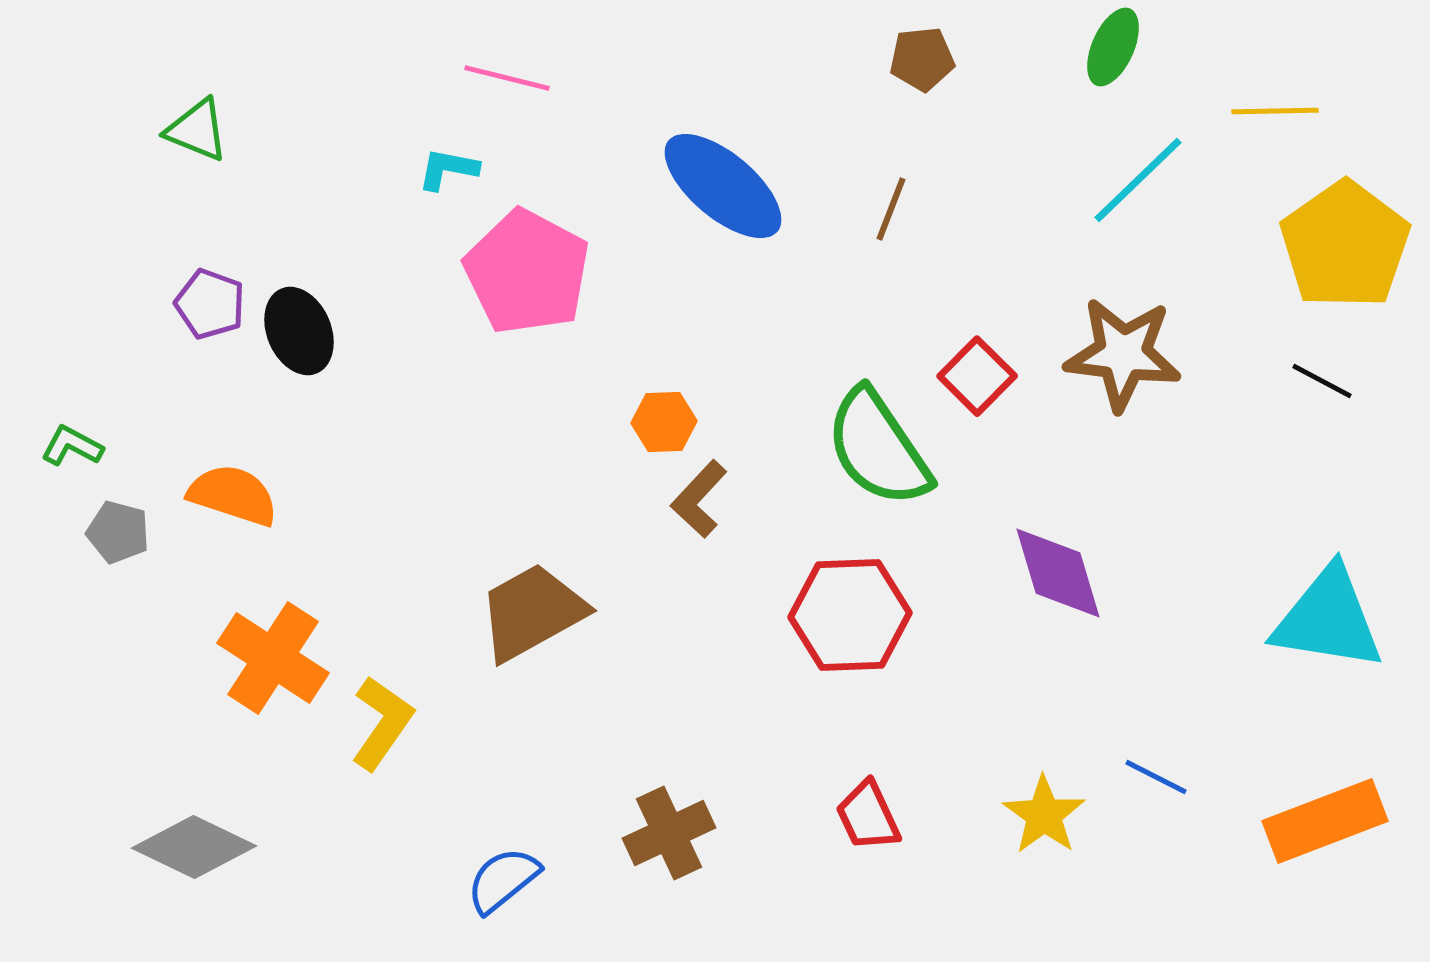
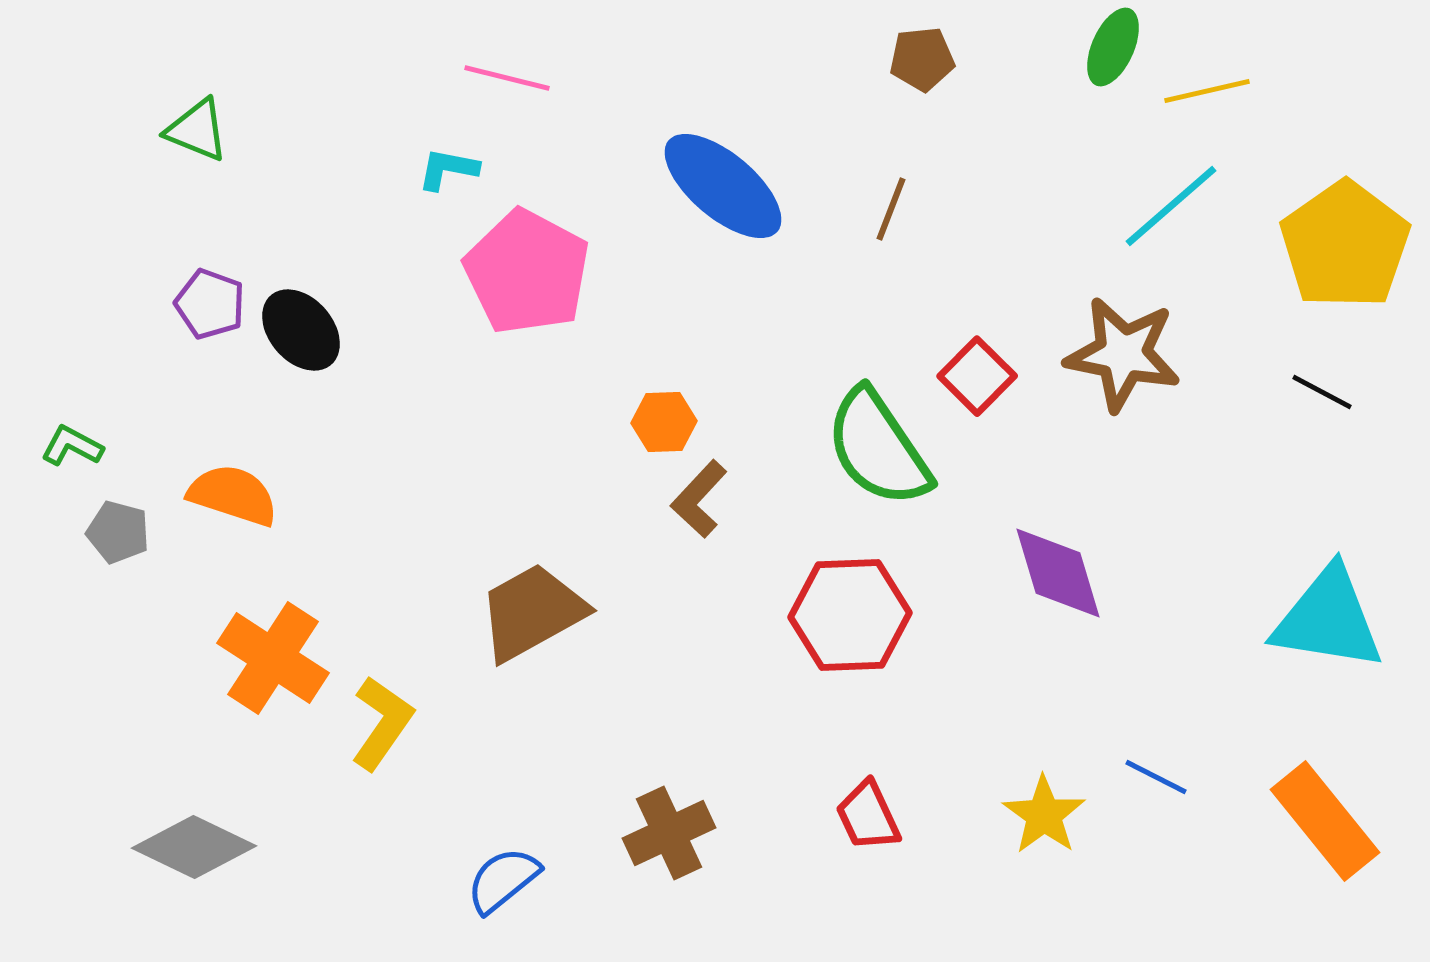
yellow line: moved 68 px left, 20 px up; rotated 12 degrees counterclockwise
cyan line: moved 33 px right, 26 px down; rotated 3 degrees clockwise
black ellipse: moved 2 px right, 1 px up; rotated 18 degrees counterclockwise
brown star: rotated 4 degrees clockwise
black line: moved 11 px down
orange rectangle: rotated 72 degrees clockwise
